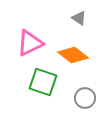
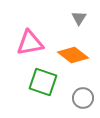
gray triangle: rotated 28 degrees clockwise
pink triangle: rotated 16 degrees clockwise
gray circle: moved 2 px left
